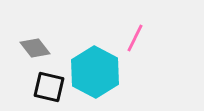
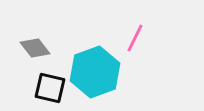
cyan hexagon: rotated 12 degrees clockwise
black square: moved 1 px right, 1 px down
